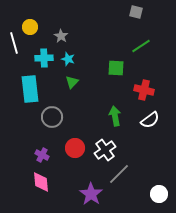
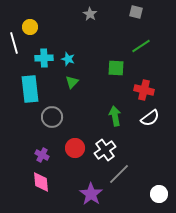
gray star: moved 29 px right, 22 px up
white semicircle: moved 2 px up
